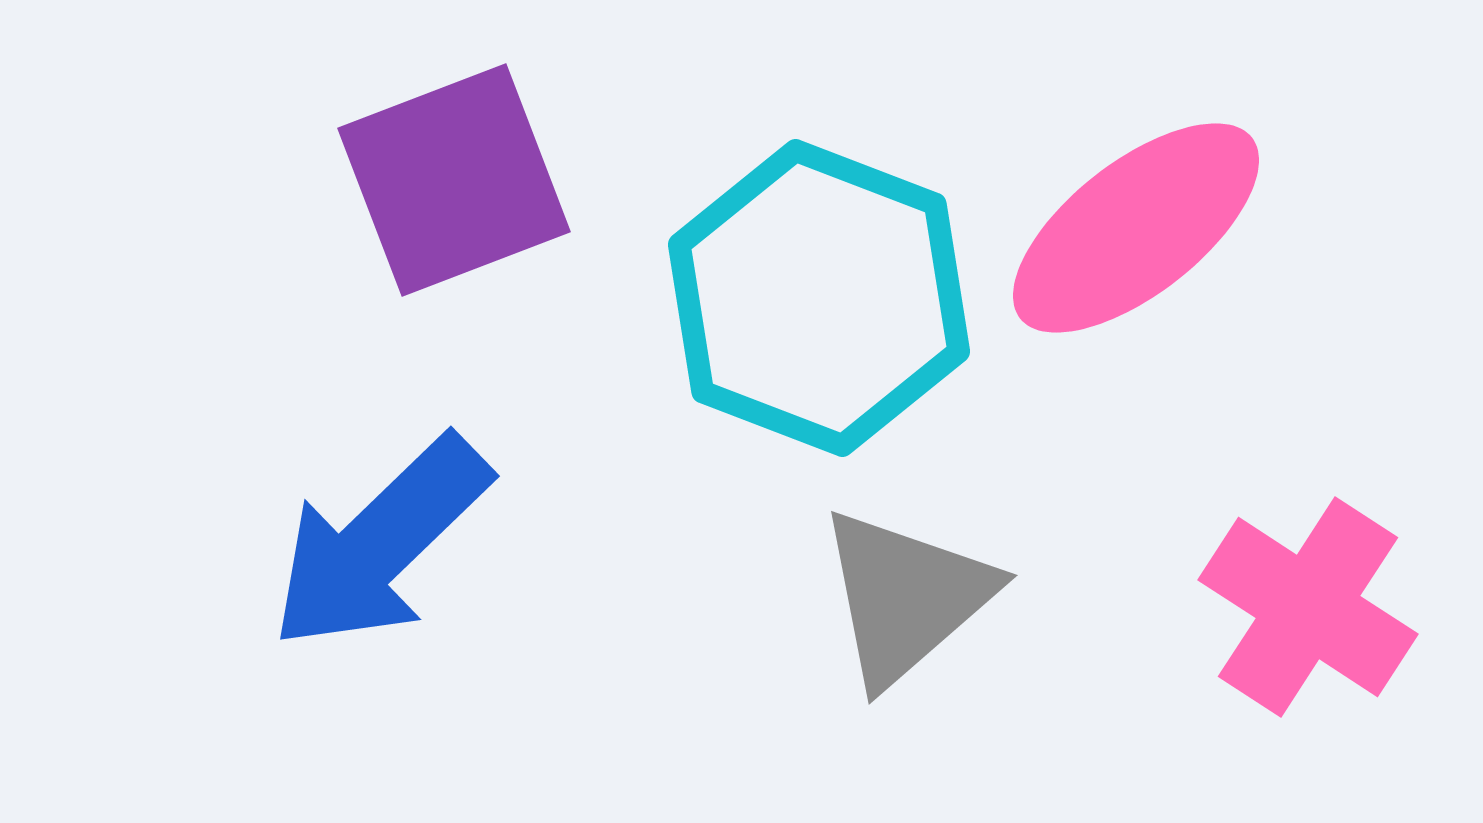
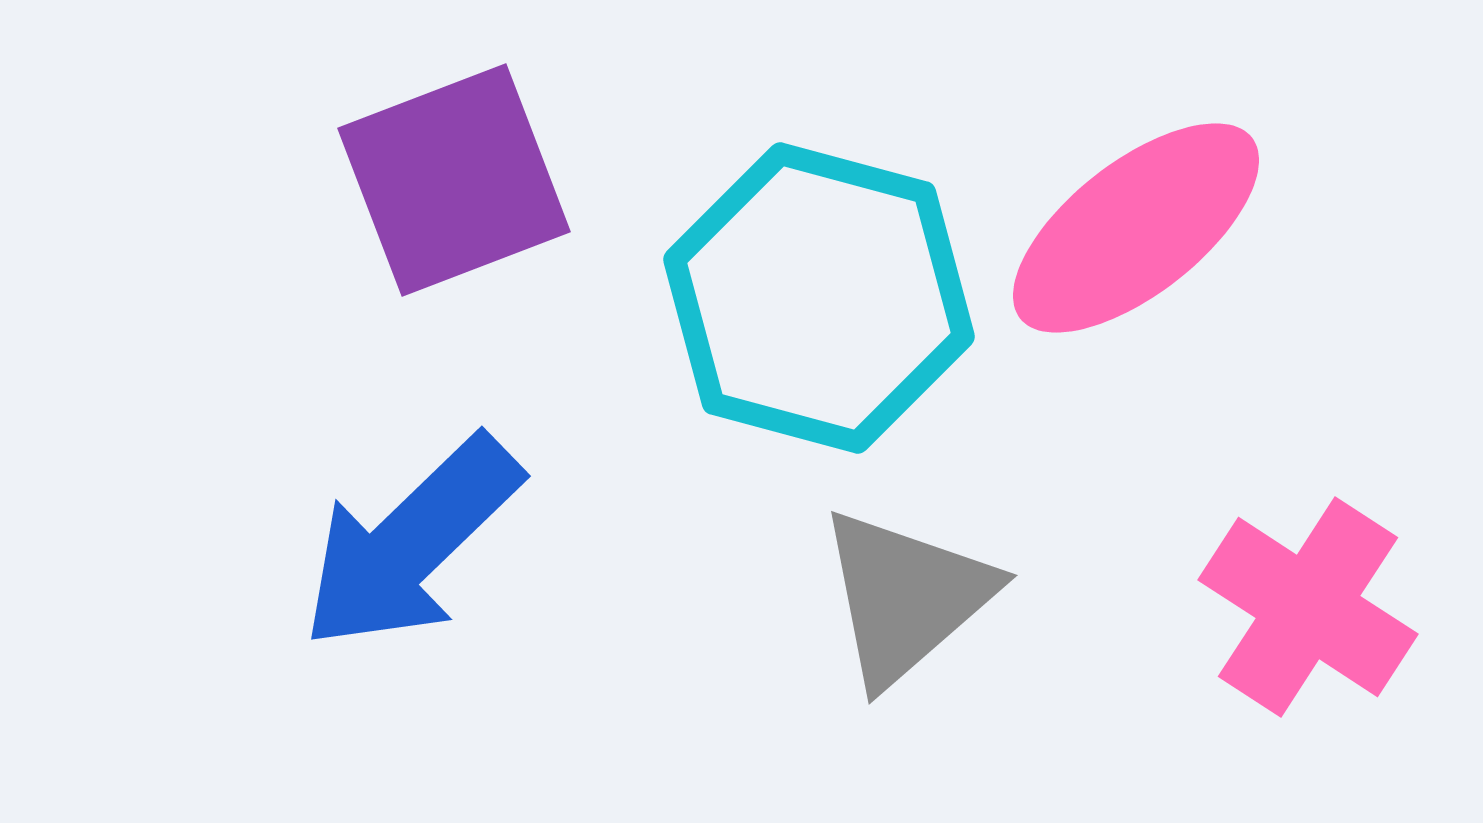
cyan hexagon: rotated 6 degrees counterclockwise
blue arrow: moved 31 px right
